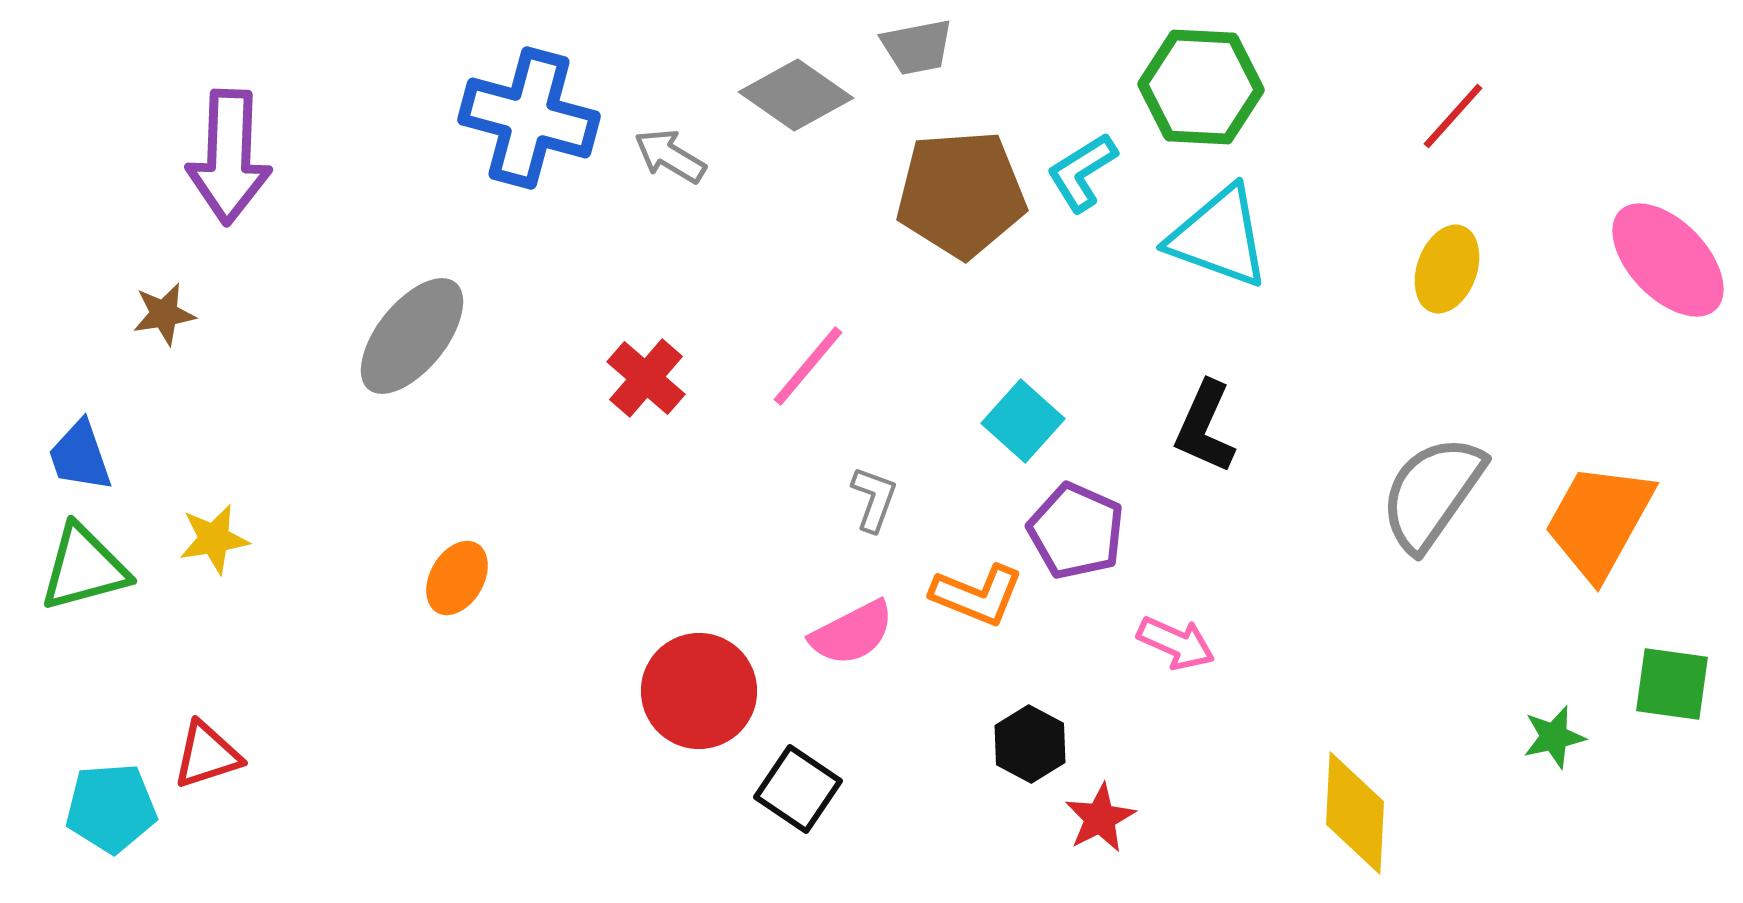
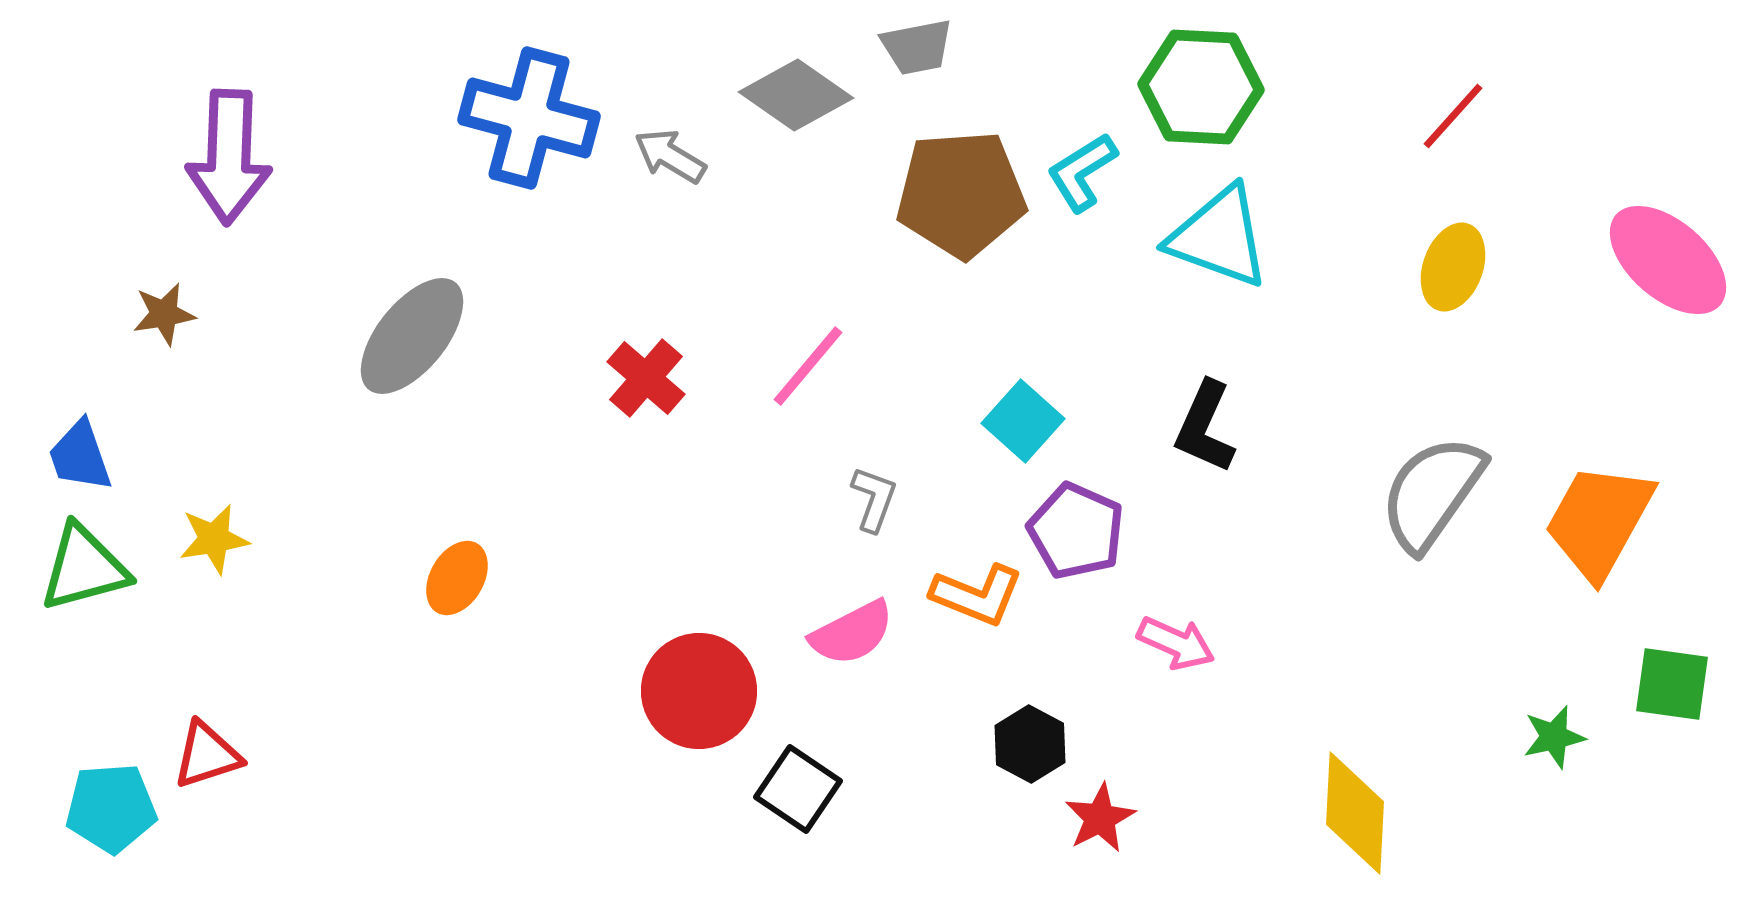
pink ellipse: rotated 5 degrees counterclockwise
yellow ellipse: moved 6 px right, 2 px up
